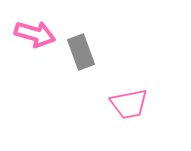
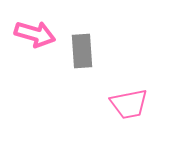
gray rectangle: moved 1 px right, 1 px up; rotated 16 degrees clockwise
